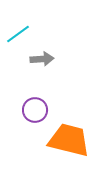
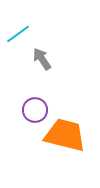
gray arrow: rotated 120 degrees counterclockwise
orange trapezoid: moved 4 px left, 5 px up
